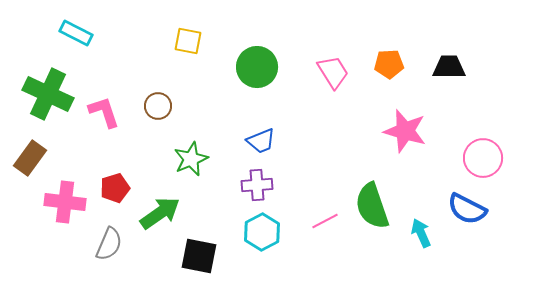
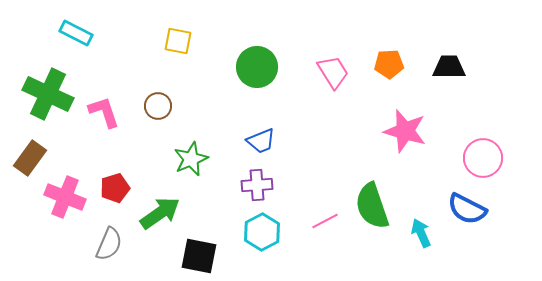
yellow square: moved 10 px left
pink cross: moved 5 px up; rotated 15 degrees clockwise
